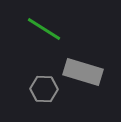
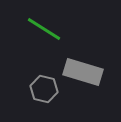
gray hexagon: rotated 12 degrees clockwise
